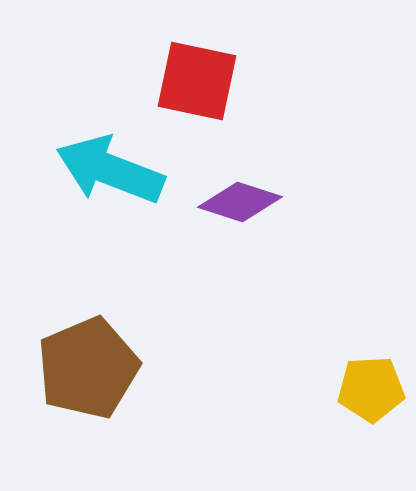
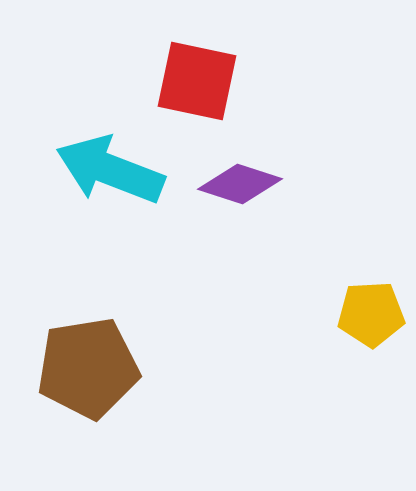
purple diamond: moved 18 px up
brown pentagon: rotated 14 degrees clockwise
yellow pentagon: moved 75 px up
